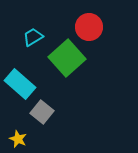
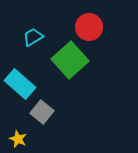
green square: moved 3 px right, 2 px down
